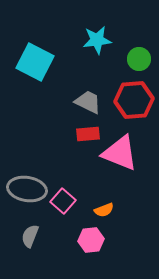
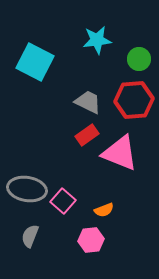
red rectangle: moved 1 px left, 1 px down; rotated 30 degrees counterclockwise
